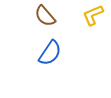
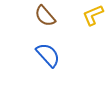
blue semicircle: moved 2 px left, 2 px down; rotated 76 degrees counterclockwise
